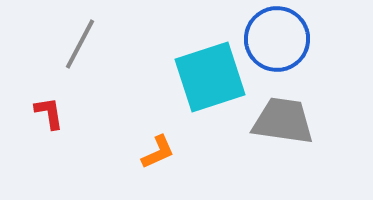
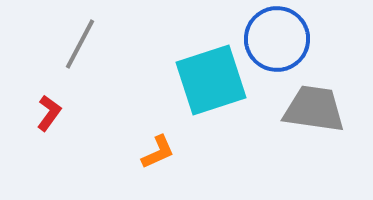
cyan square: moved 1 px right, 3 px down
red L-shape: rotated 45 degrees clockwise
gray trapezoid: moved 31 px right, 12 px up
